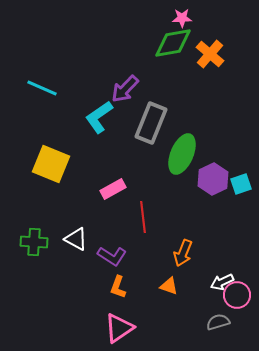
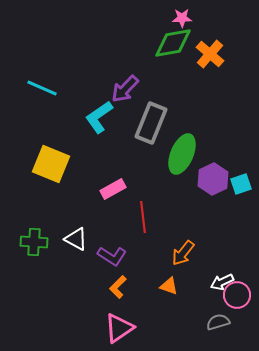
orange arrow: rotated 16 degrees clockwise
orange L-shape: rotated 25 degrees clockwise
